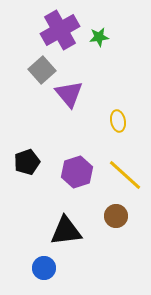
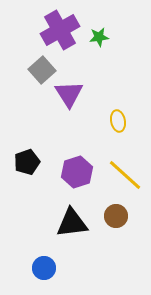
purple triangle: rotated 8 degrees clockwise
black triangle: moved 6 px right, 8 px up
